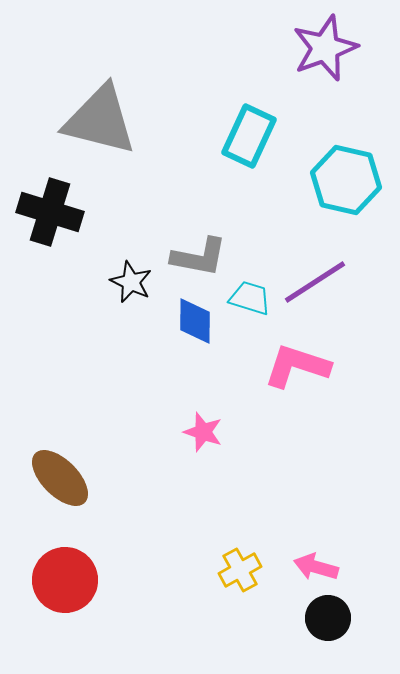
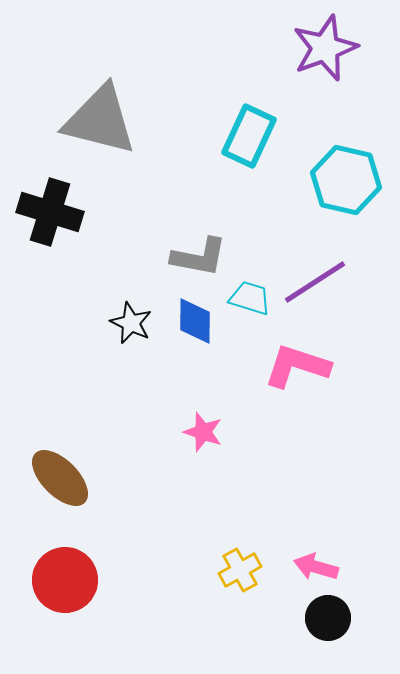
black star: moved 41 px down
